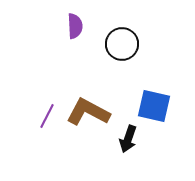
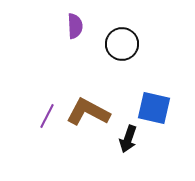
blue square: moved 2 px down
